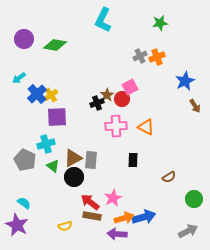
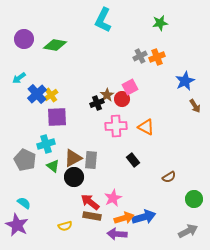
black rectangle: rotated 40 degrees counterclockwise
